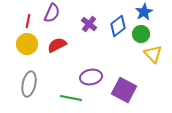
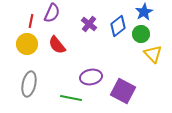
red line: moved 3 px right
red semicircle: rotated 102 degrees counterclockwise
purple square: moved 1 px left, 1 px down
